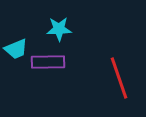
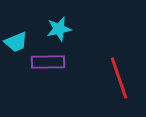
cyan star: rotated 10 degrees counterclockwise
cyan trapezoid: moved 7 px up
